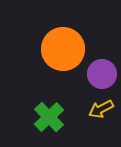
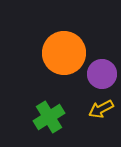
orange circle: moved 1 px right, 4 px down
green cross: rotated 12 degrees clockwise
